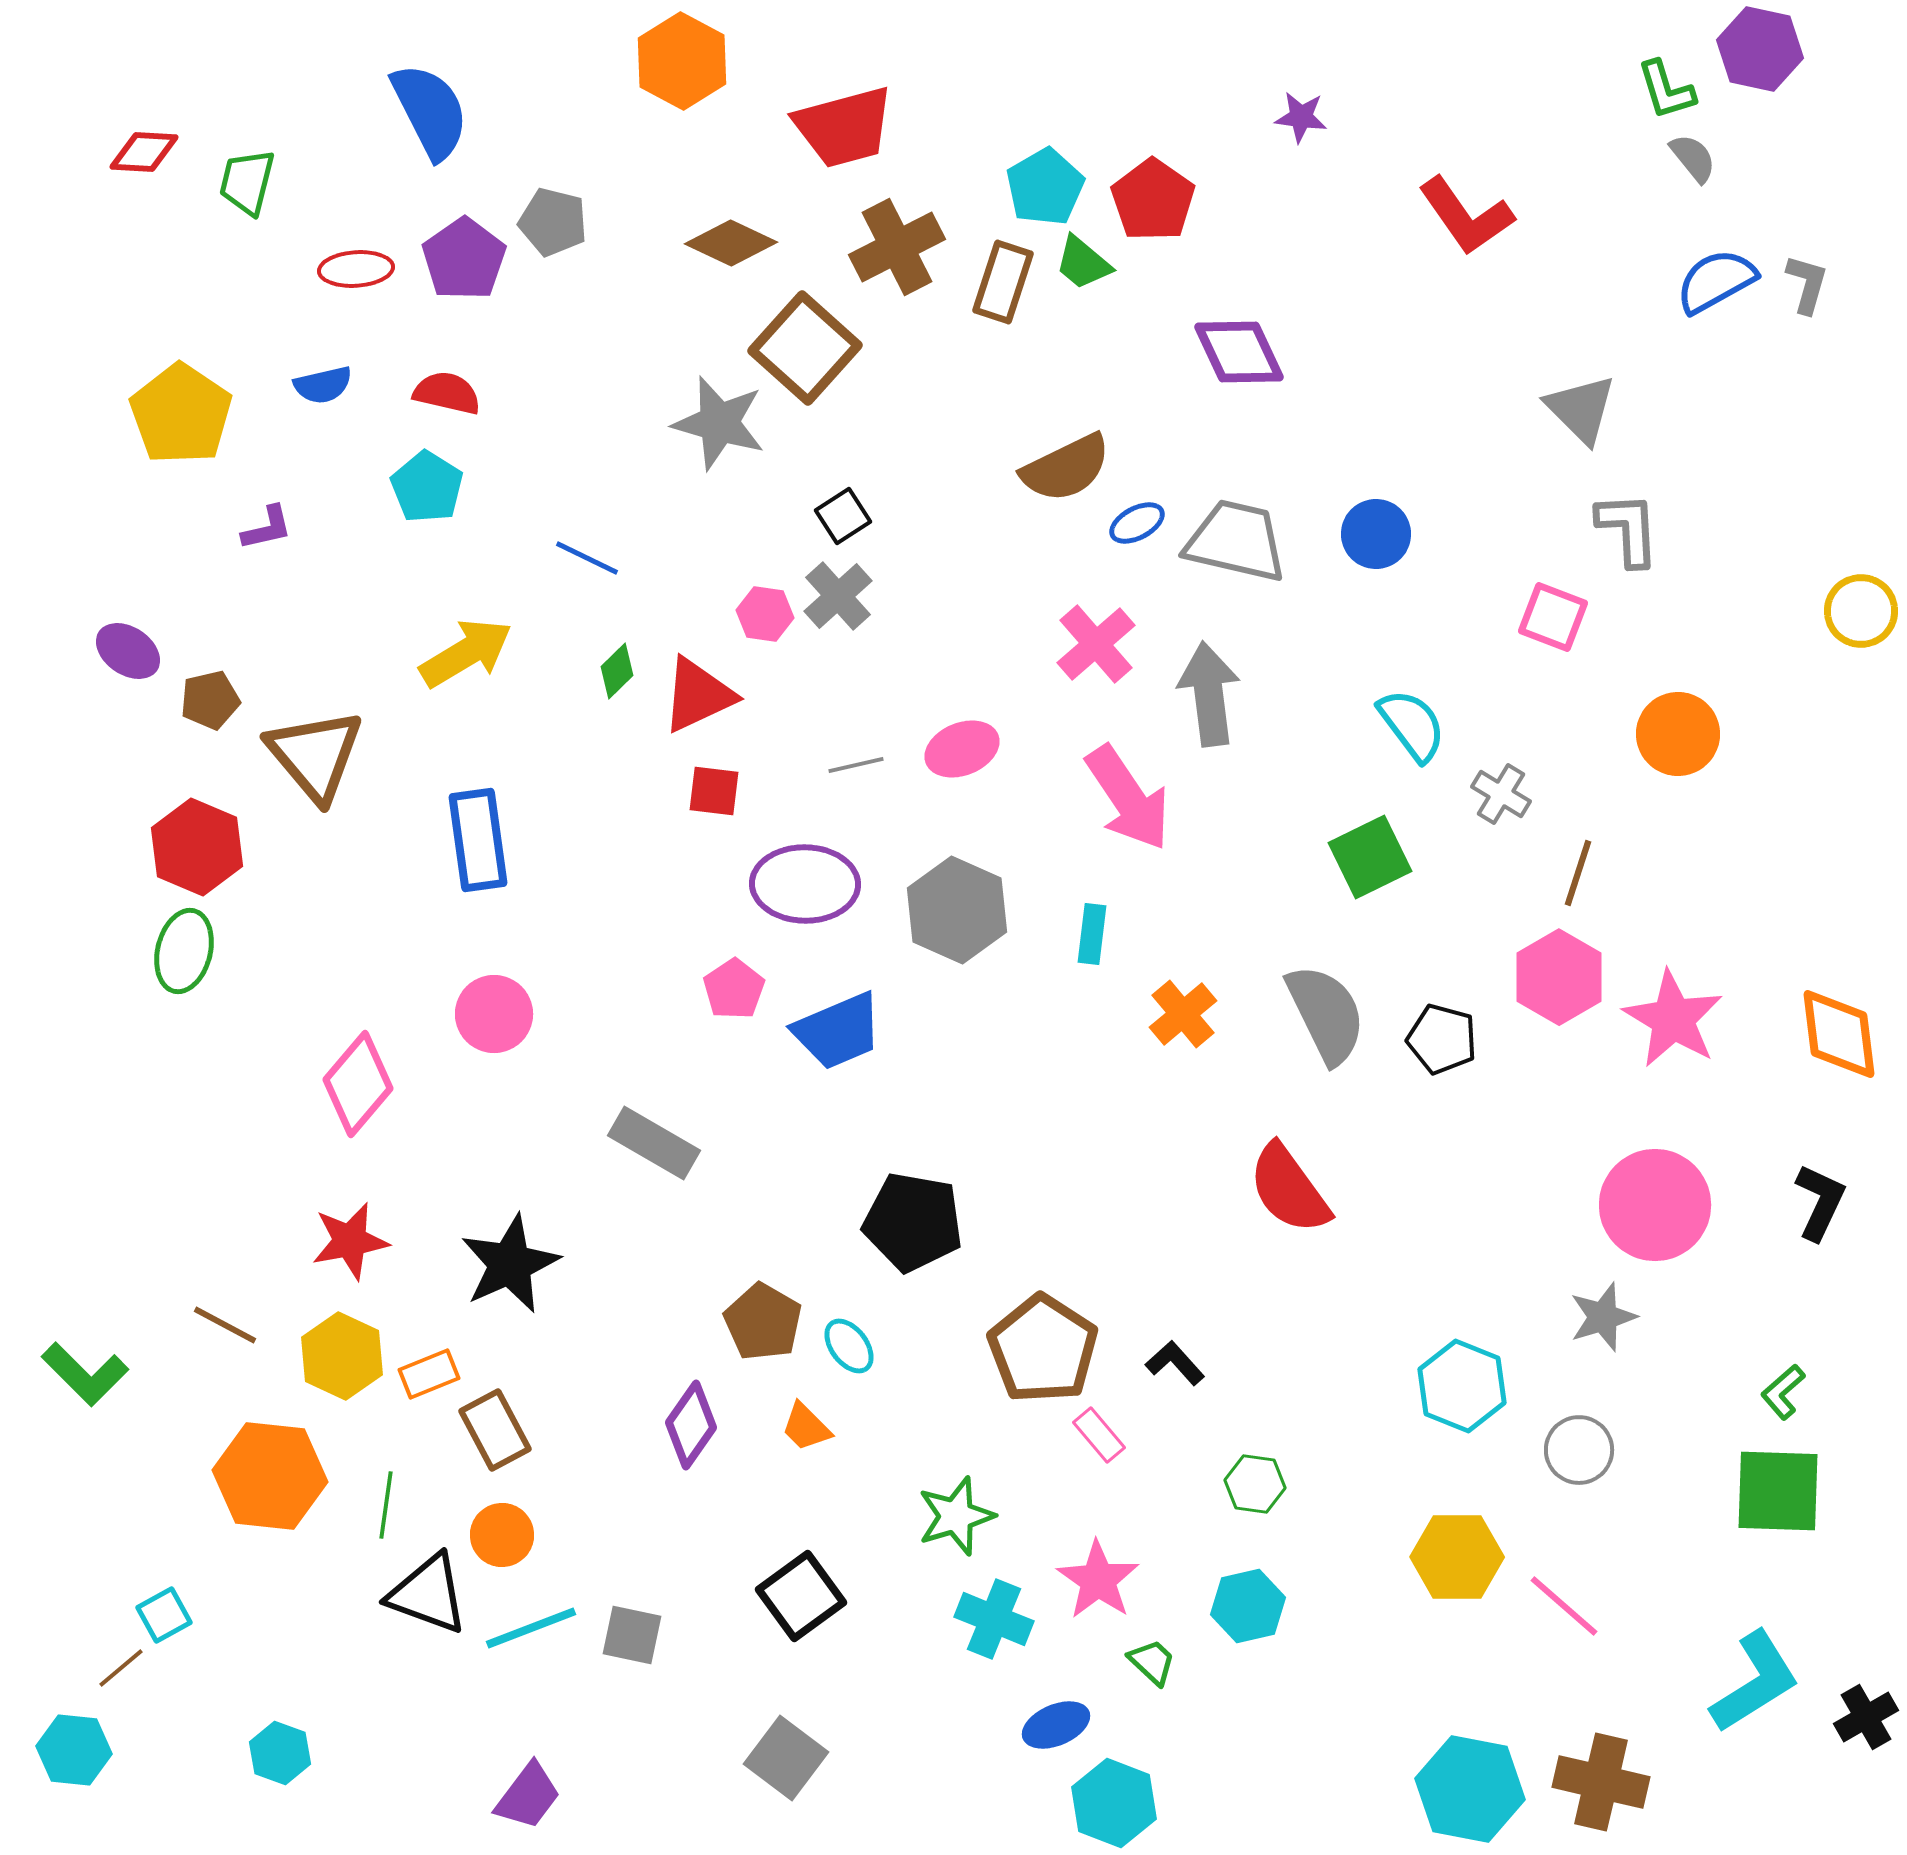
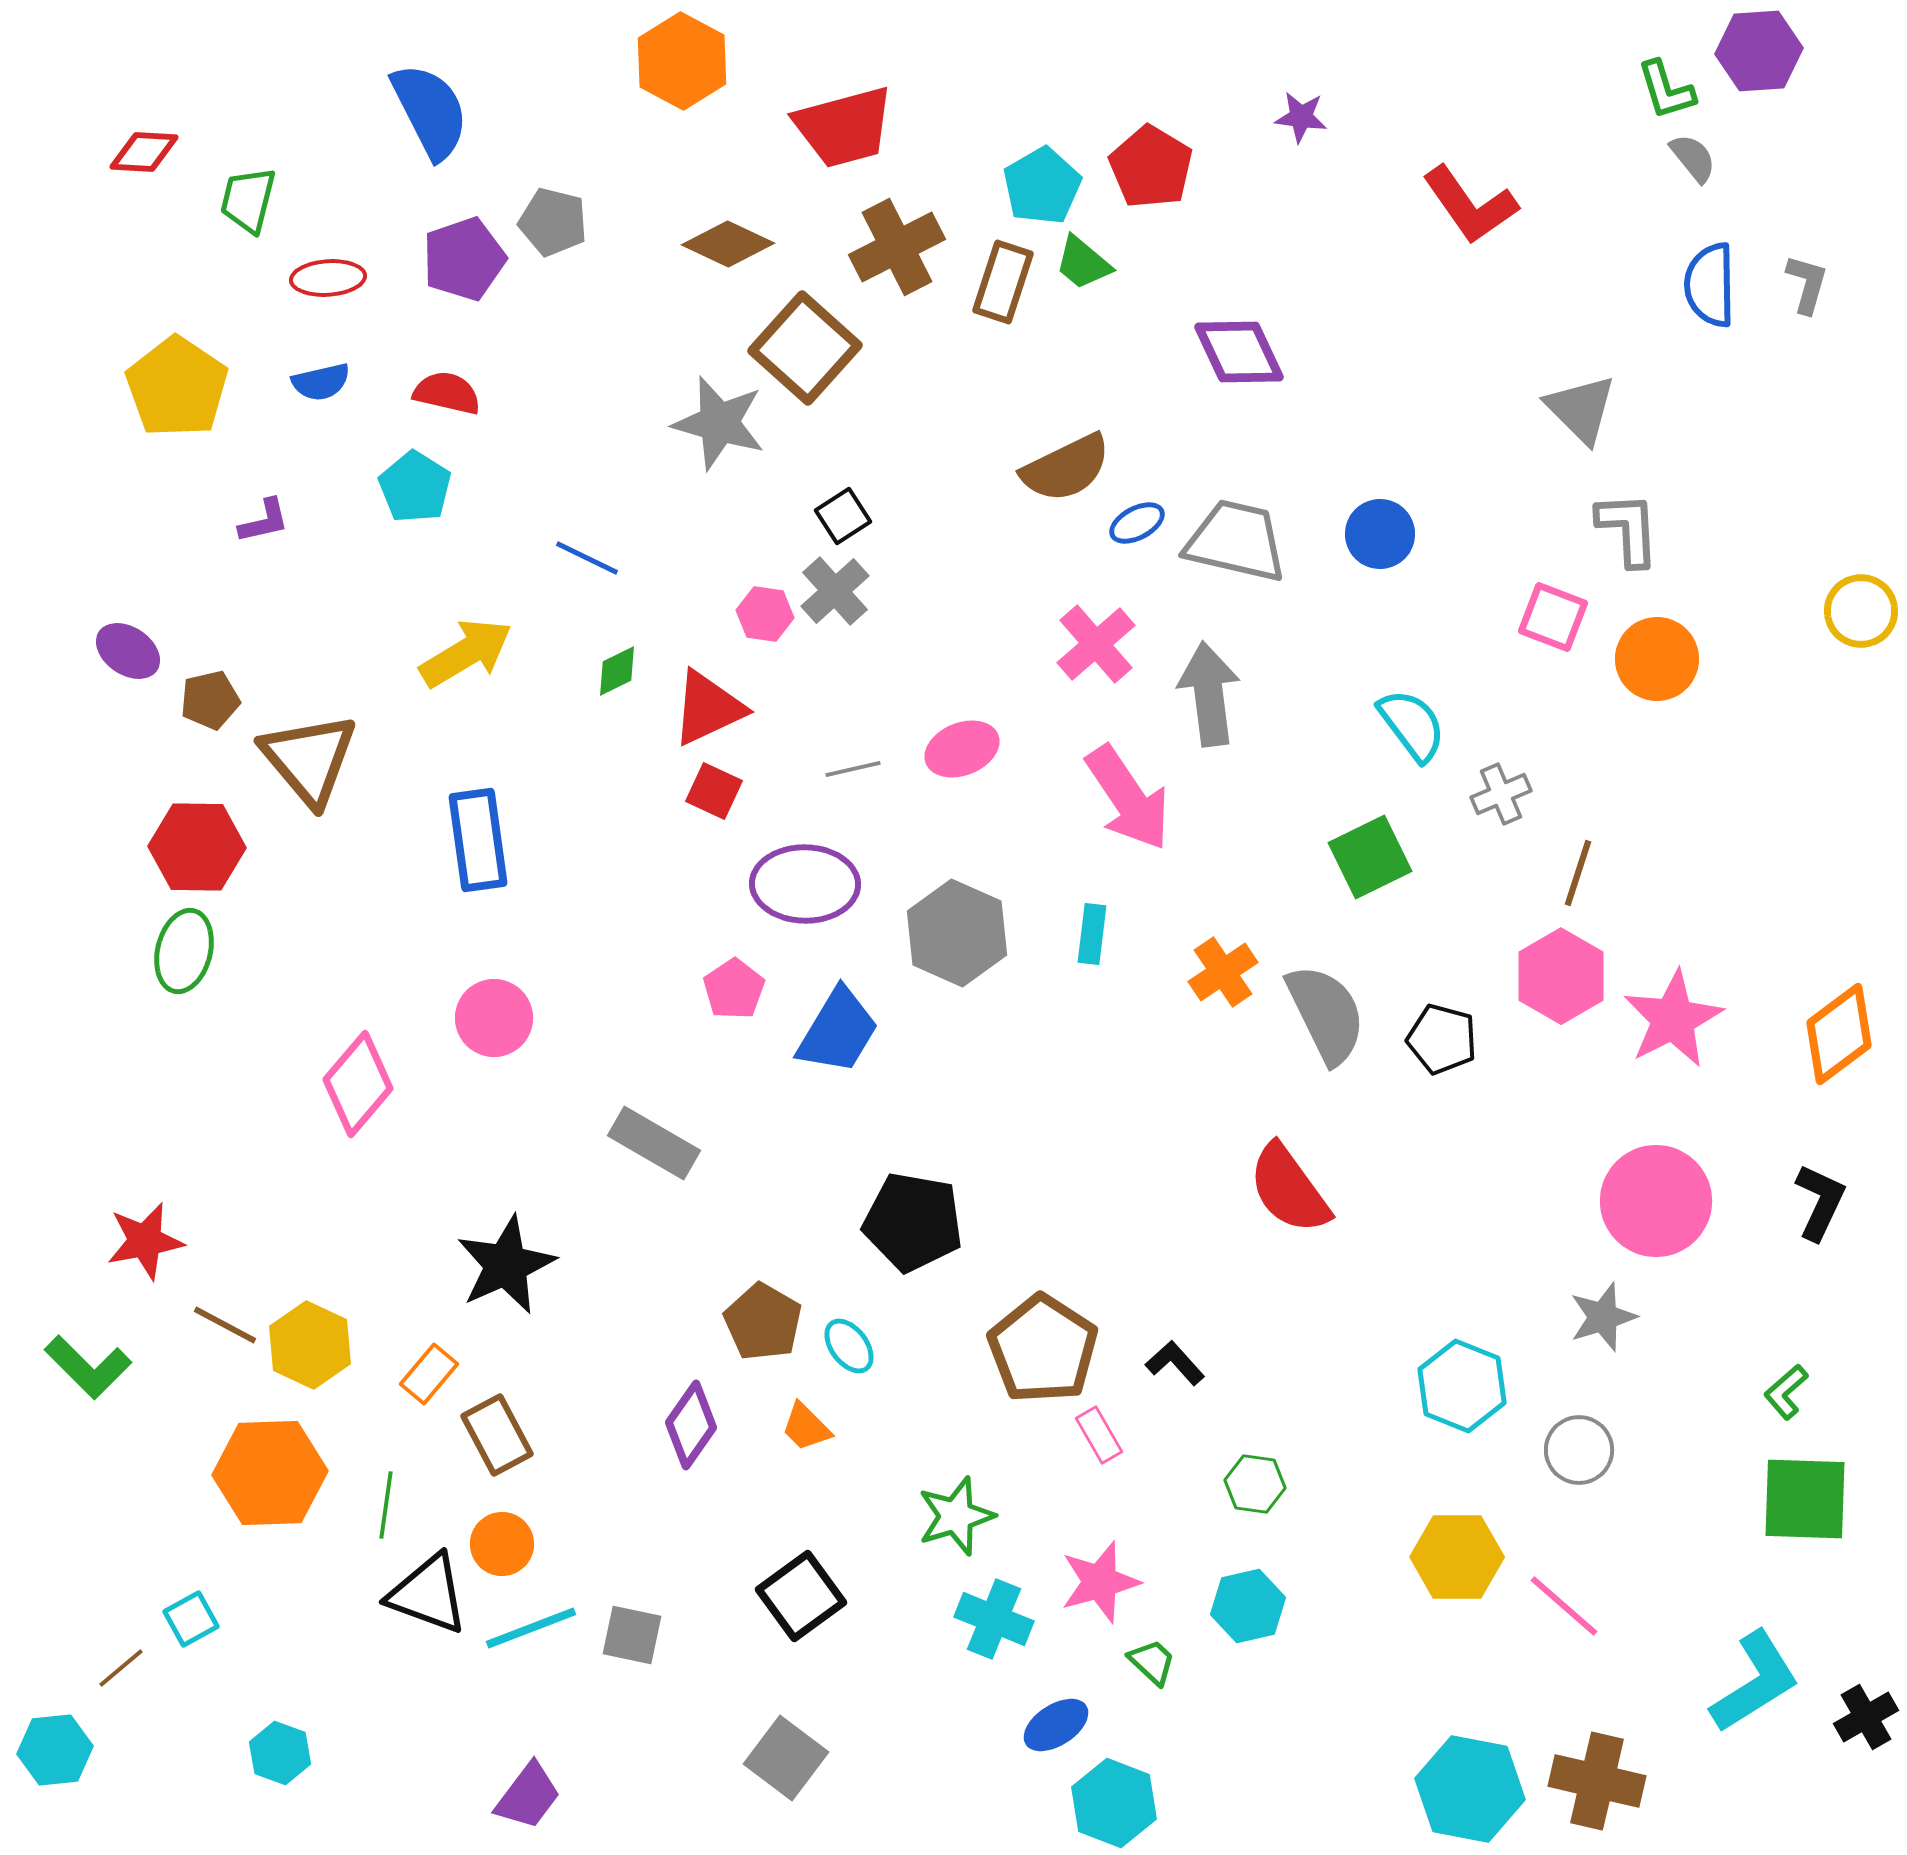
purple hexagon at (1760, 49): moved 1 px left, 2 px down; rotated 16 degrees counterclockwise
green trapezoid at (247, 182): moved 1 px right, 18 px down
cyan pentagon at (1045, 187): moved 3 px left, 1 px up
red pentagon at (1153, 200): moved 2 px left, 33 px up; rotated 4 degrees counterclockwise
red L-shape at (1466, 216): moved 4 px right, 11 px up
brown diamond at (731, 243): moved 3 px left, 1 px down
purple pentagon at (464, 259): rotated 16 degrees clockwise
red ellipse at (356, 269): moved 28 px left, 9 px down
blue semicircle at (1716, 281): moved 6 px left, 4 px down; rotated 62 degrees counterclockwise
blue semicircle at (323, 385): moved 2 px left, 3 px up
yellow pentagon at (181, 414): moved 4 px left, 27 px up
cyan pentagon at (427, 487): moved 12 px left
purple L-shape at (267, 528): moved 3 px left, 7 px up
blue circle at (1376, 534): moved 4 px right
gray cross at (838, 596): moved 3 px left, 5 px up
green diamond at (617, 671): rotated 18 degrees clockwise
red triangle at (698, 695): moved 10 px right, 13 px down
orange circle at (1678, 734): moved 21 px left, 75 px up
brown triangle at (315, 755): moved 6 px left, 4 px down
gray line at (856, 765): moved 3 px left, 4 px down
red square at (714, 791): rotated 18 degrees clockwise
gray cross at (1501, 794): rotated 36 degrees clockwise
red hexagon at (197, 847): rotated 22 degrees counterclockwise
gray hexagon at (957, 910): moved 23 px down
pink hexagon at (1559, 977): moved 2 px right, 1 px up
pink circle at (494, 1014): moved 4 px down
orange cross at (1183, 1014): moved 40 px right, 42 px up; rotated 6 degrees clockwise
pink star at (1673, 1019): rotated 14 degrees clockwise
blue trapezoid at (838, 1031): rotated 36 degrees counterclockwise
orange diamond at (1839, 1034): rotated 60 degrees clockwise
pink circle at (1655, 1205): moved 1 px right, 4 px up
red star at (350, 1241): moved 205 px left
black star at (510, 1264): moved 4 px left, 1 px down
yellow hexagon at (342, 1356): moved 32 px left, 11 px up
green L-shape at (85, 1374): moved 3 px right, 7 px up
orange rectangle at (429, 1374): rotated 28 degrees counterclockwise
green L-shape at (1783, 1392): moved 3 px right
brown rectangle at (495, 1430): moved 2 px right, 5 px down
pink rectangle at (1099, 1435): rotated 10 degrees clockwise
orange hexagon at (270, 1476): moved 3 px up; rotated 8 degrees counterclockwise
green square at (1778, 1491): moved 27 px right, 8 px down
orange circle at (502, 1535): moved 9 px down
pink star at (1098, 1580): moved 2 px right, 2 px down; rotated 22 degrees clockwise
cyan square at (164, 1615): moved 27 px right, 4 px down
blue ellipse at (1056, 1725): rotated 10 degrees counterclockwise
cyan hexagon at (74, 1750): moved 19 px left; rotated 12 degrees counterclockwise
brown cross at (1601, 1782): moved 4 px left, 1 px up
